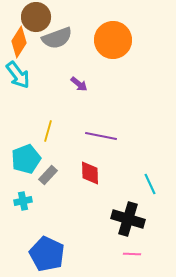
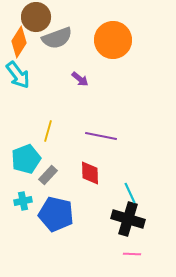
purple arrow: moved 1 px right, 5 px up
cyan line: moved 20 px left, 9 px down
blue pentagon: moved 9 px right, 40 px up; rotated 12 degrees counterclockwise
